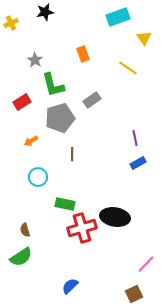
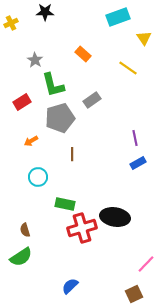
black star: rotated 12 degrees clockwise
orange rectangle: rotated 28 degrees counterclockwise
